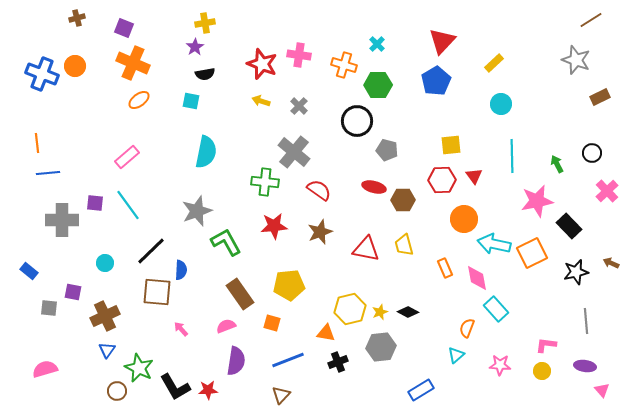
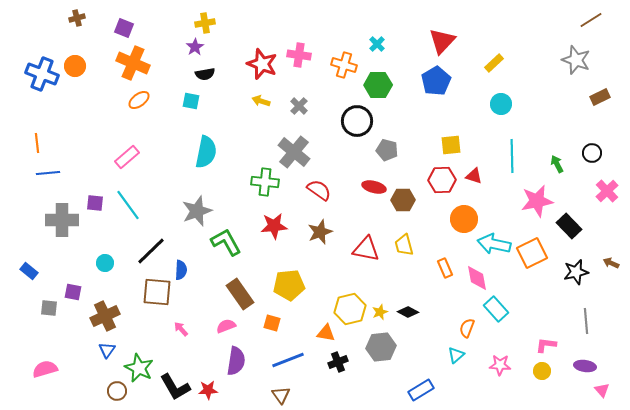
red triangle at (474, 176): rotated 36 degrees counterclockwise
brown triangle at (281, 395): rotated 18 degrees counterclockwise
